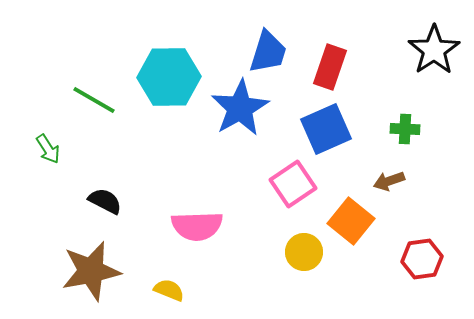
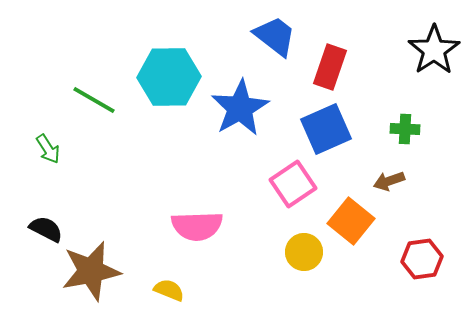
blue trapezoid: moved 7 px right, 16 px up; rotated 69 degrees counterclockwise
black semicircle: moved 59 px left, 28 px down
